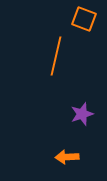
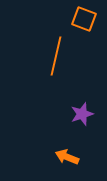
orange arrow: rotated 25 degrees clockwise
